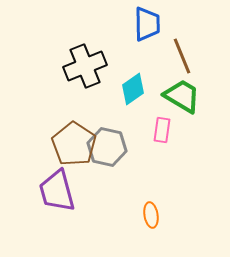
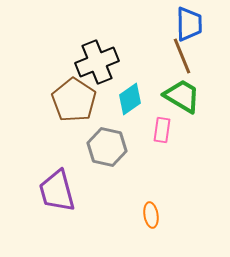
blue trapezoid: moved 42 px right
black cross: moved 12 px right, 4 px up
cyan diamond: moved 3 px left, 10 px down
brown pentagon: moved 44 px up
